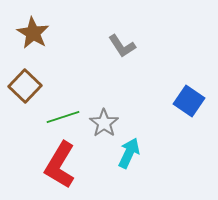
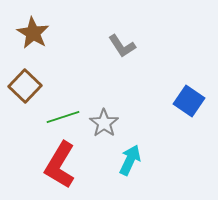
cyan arrow: moved 1 px right, 7 px down
